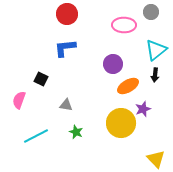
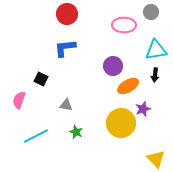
cyan triangle: rotated 30 degrees clockwise
purple circle: moved 2 px down
